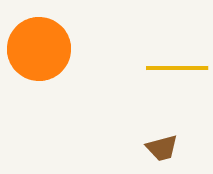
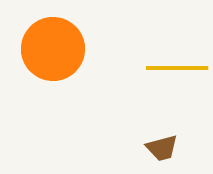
orange circle: moved 14 px right
